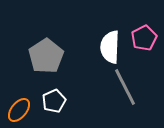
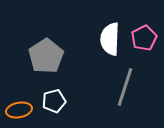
white semicircle: moved 8 px up
gray line: rotated 45 degrees clockwise
white pentagon: rotated 10 degrees clockwise
orange ellipse: rotated 40 degrees clockwise
